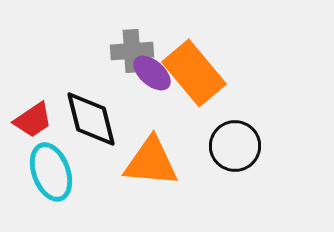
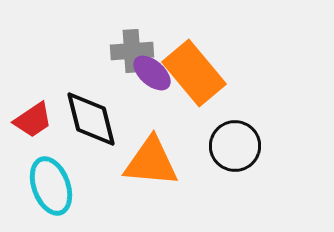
cyan ellipse: moved 14 px down
